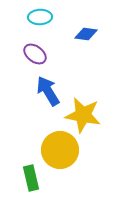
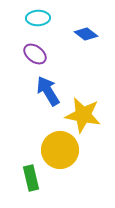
cyan ellipse: moved 2 px left, 1 px down
blue diamond: rotated 30 degrees clockwise
